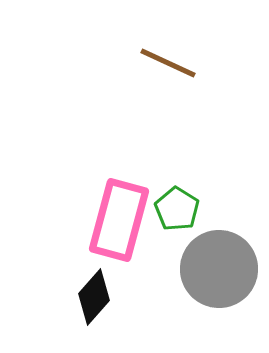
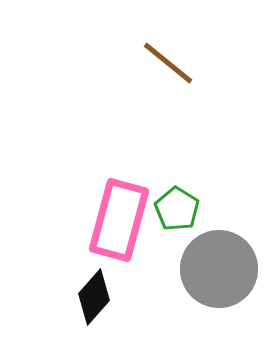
brown line: rotated 14 degrees clockwise
